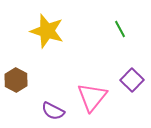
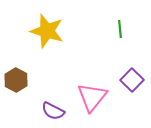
green line: rotated 24 degrees clockwise
